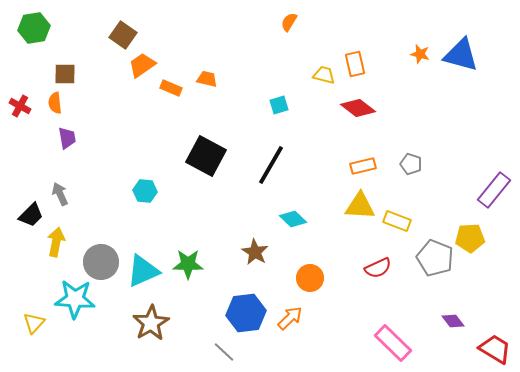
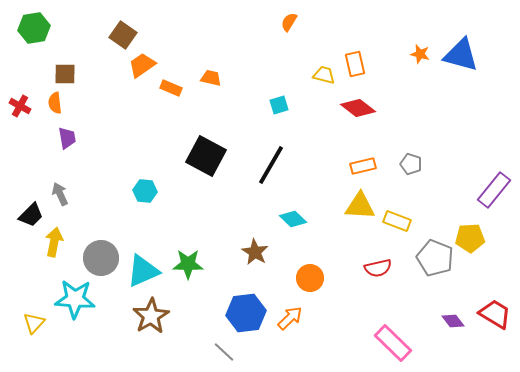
orange trapezoid at (207, 79): moved 4 px right, 1 px up
yellow arrow at (56, 242): moved 2 px left
gray circle at (101, 262): moved 4 px up
red semicircle at (378, 268): rotated 12 degrees clockwise
brown star at (151, 323): moved 7 px up
red trapezoid at (495, 349): moved 35 px up
